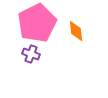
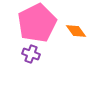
orange diamond: rotated 30 degrees counterclockwise
